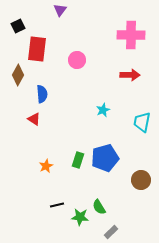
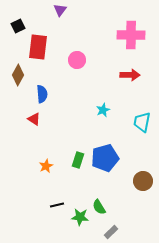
red rectangle: moved 1 px right, 2 px up
brown circle: moved 2 px right, 1 px down
